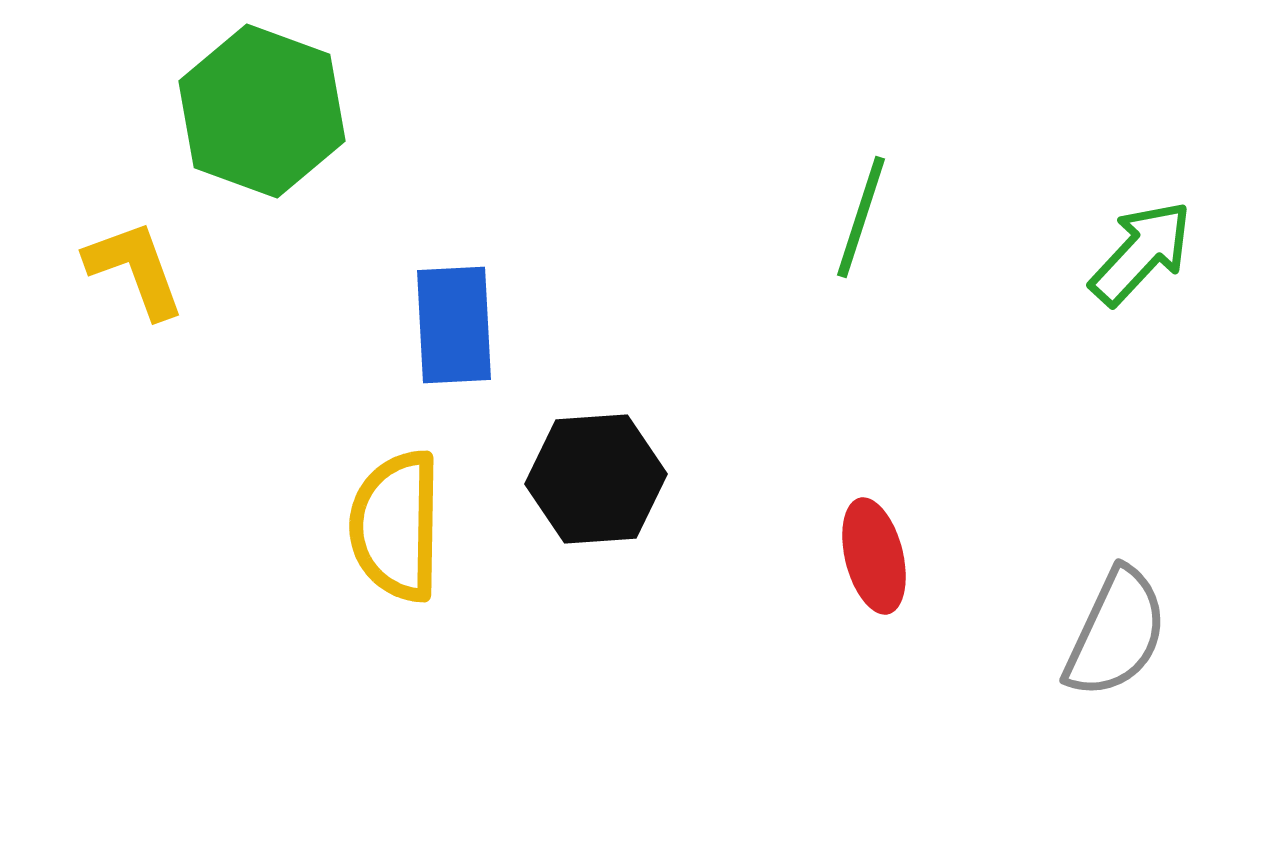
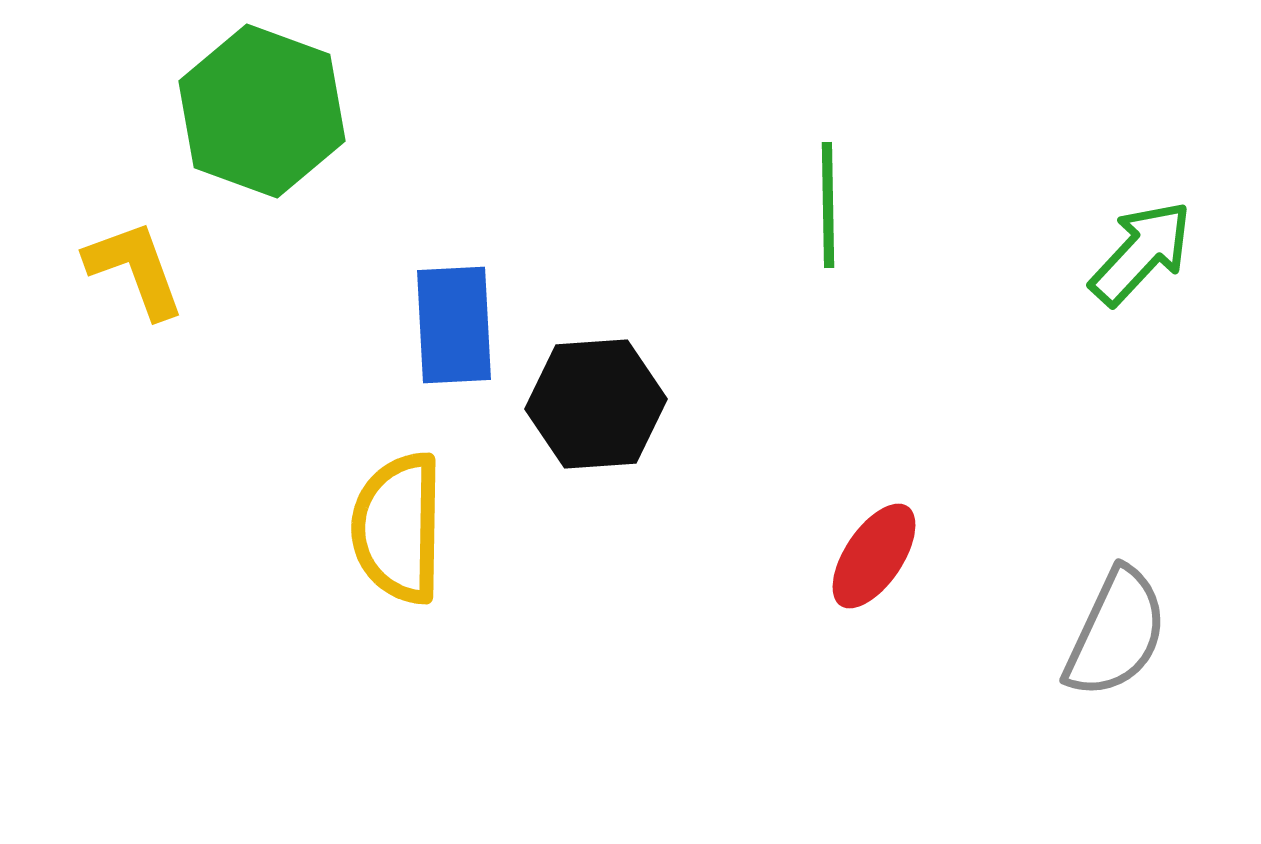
green line: moved 33 px left, 12 px up; rotated 19 degrees counterclockwise
black hexagon: moved 75 px up
yellow semicircle: moved 2 px right, 2 px down
red ellipse: rotated 48 degrees clockwise
